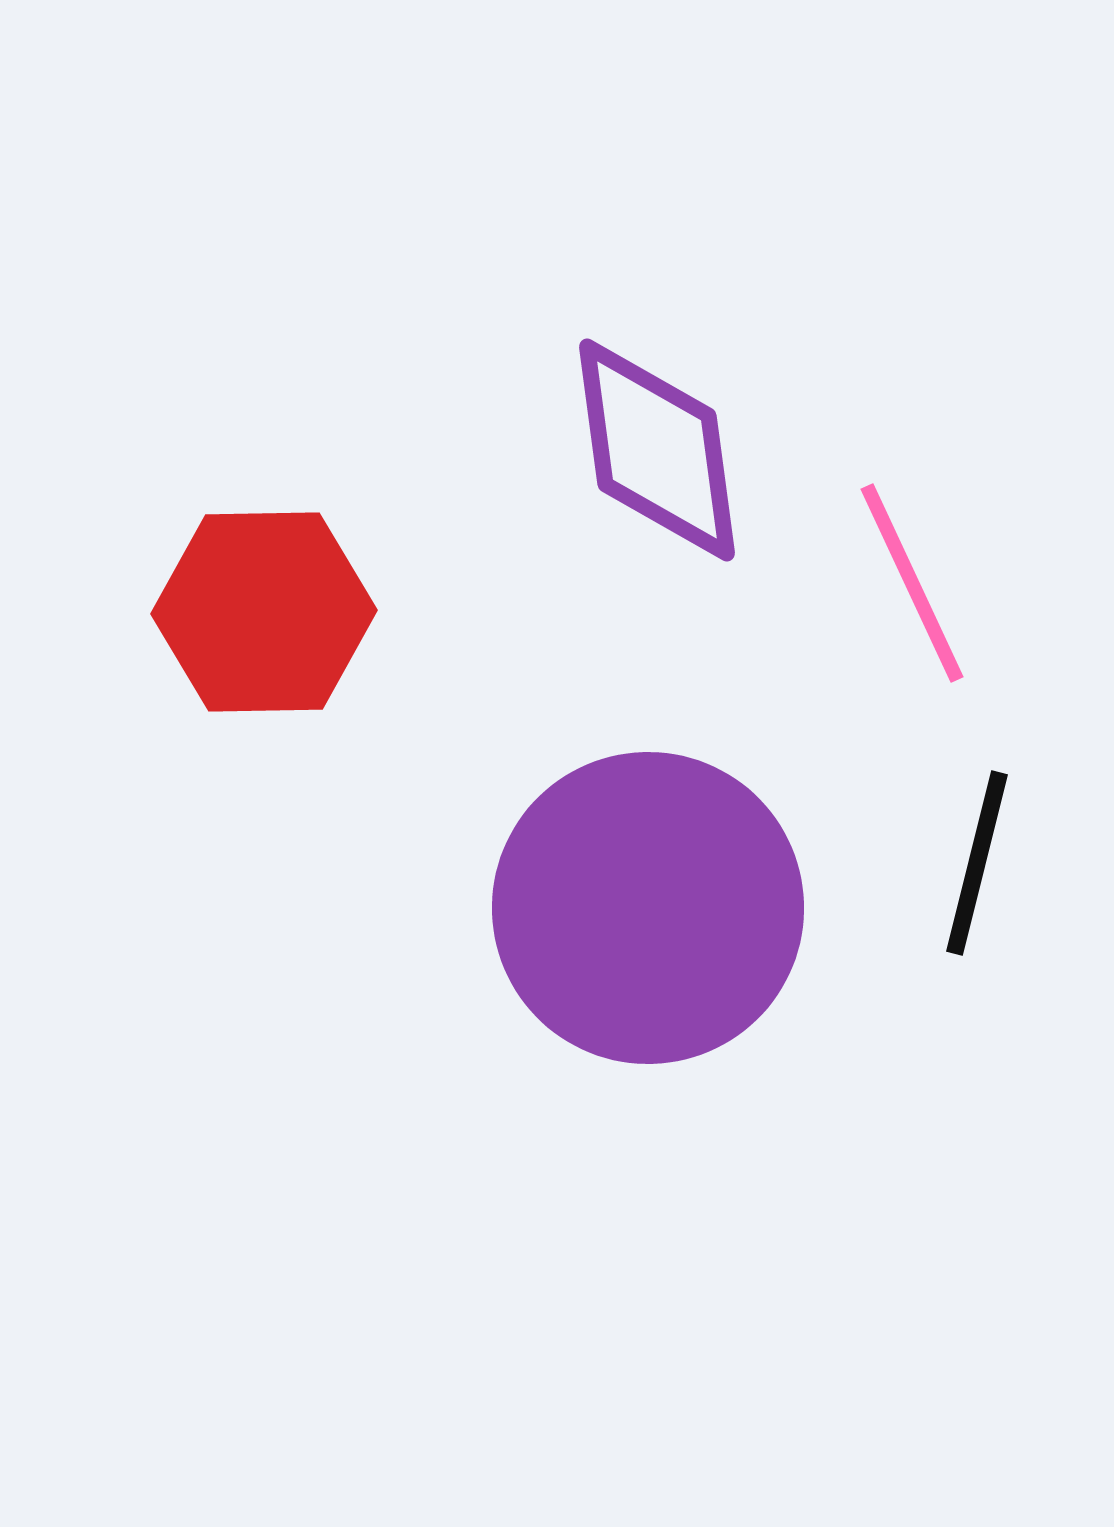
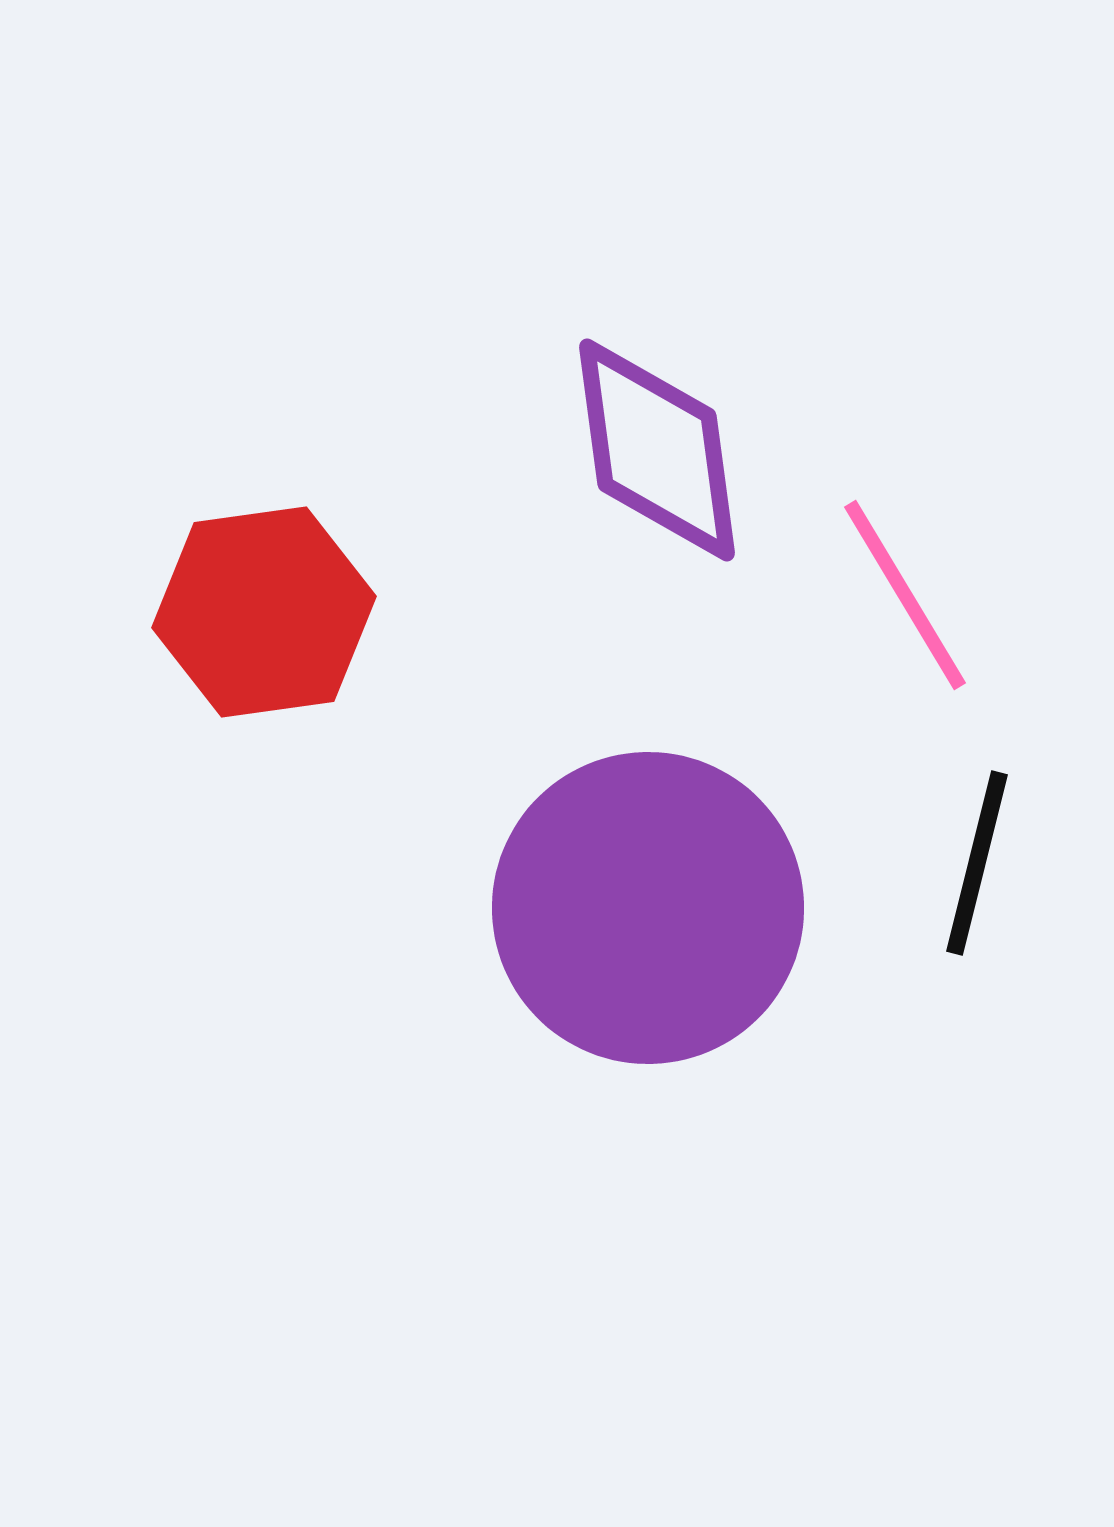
pink line: moved 7 px left, 12 px down; rotated 6 degrees counterclockwise
red hexagon: rotated 7 degrees counterclockwise
